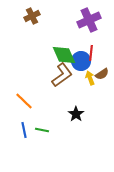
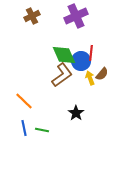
purple cross: moved 13 px left, 4 px up
brown semicircle: rotated 16 degrees counterclockwise
black star: moved 1 px up
blue line: moved 2 px up
